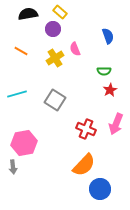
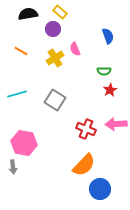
pink arrow: rotated 65 degrees clockwise
pink hexagon: rotated 20 degrees clockwise
